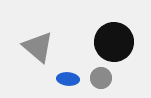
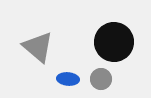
gray circle: moved 1 px down
